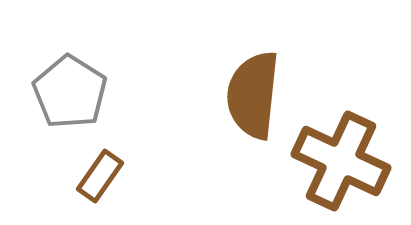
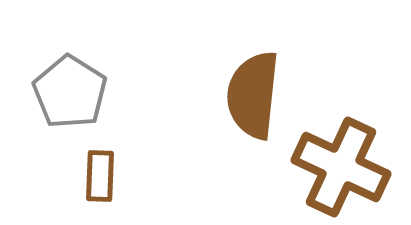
brown cross: moved 6 px down
brown rectangle: rotated 33 degrees counterclockwise
